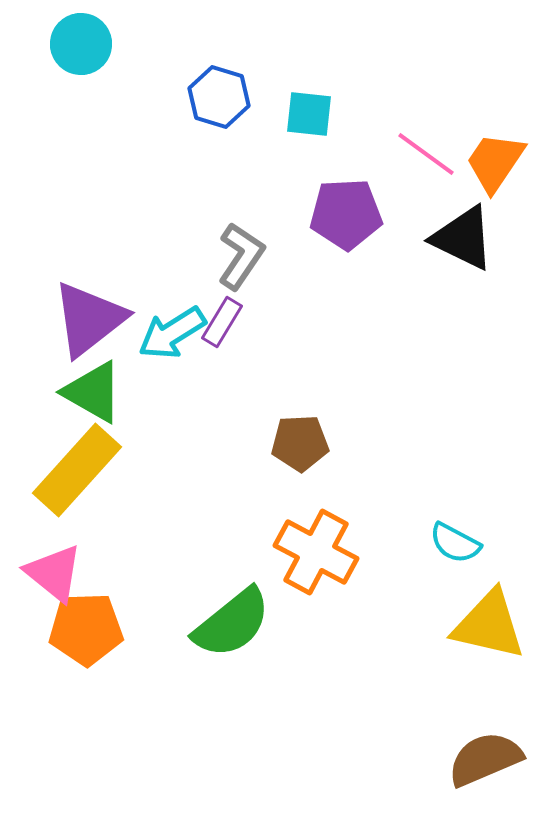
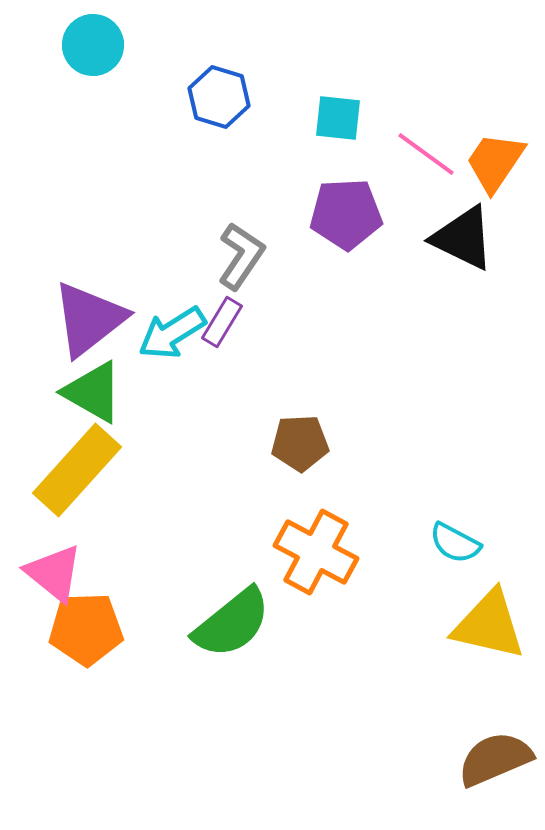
cyan circle: moved 12 px right, 1 px down
cyan square: moved 29 px right, 4 px down
brown semicircle: moved 10 px right
